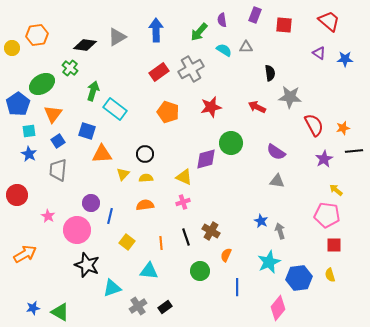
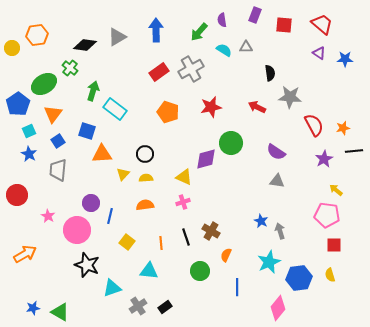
red trapezoid at (329, 21): moved 7 px left, 3 px down
green ellipse at (42, 84): moved 2 px right
cyan square at (29, 131): rotated 16 degrees counterclockwise
